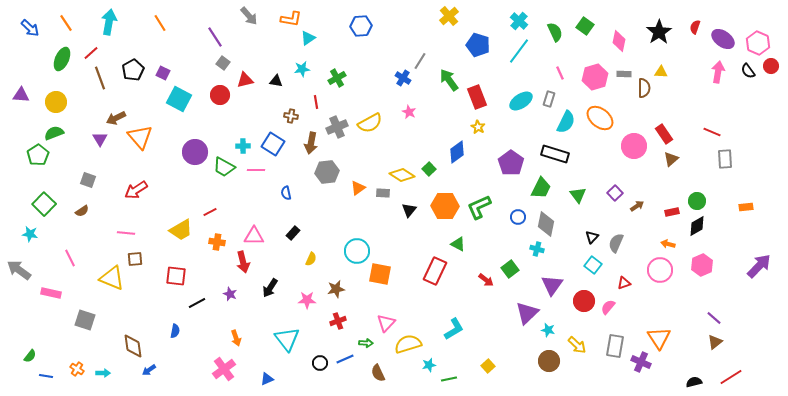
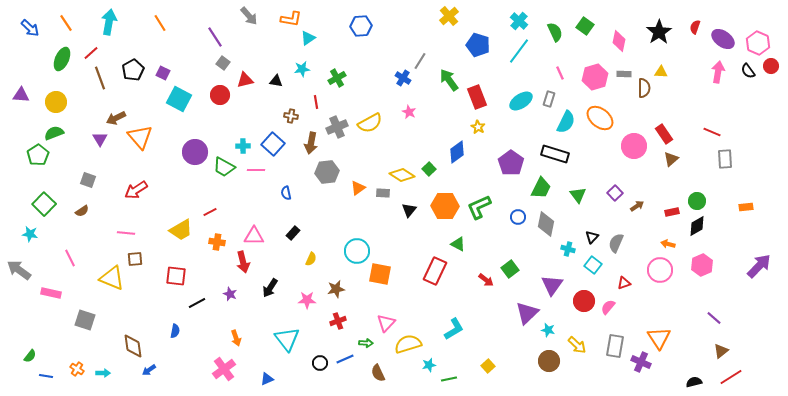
blue square at (273, 144): rotated 10 degrees clockwise
cyan cross at (537, 249): moved 31 px right
brown triangle at (715, 342): moved 6 px right, 9 px down
